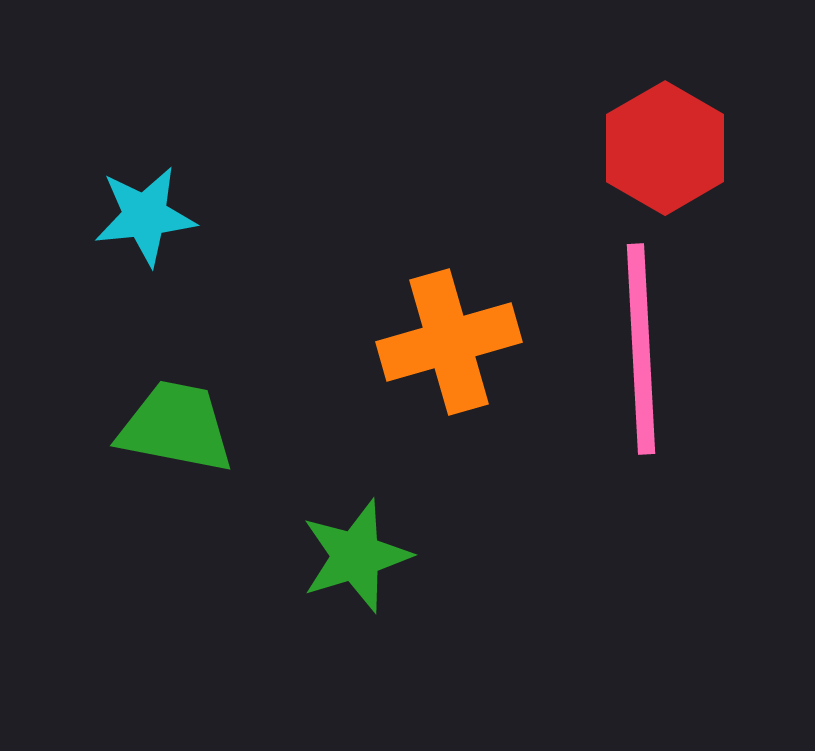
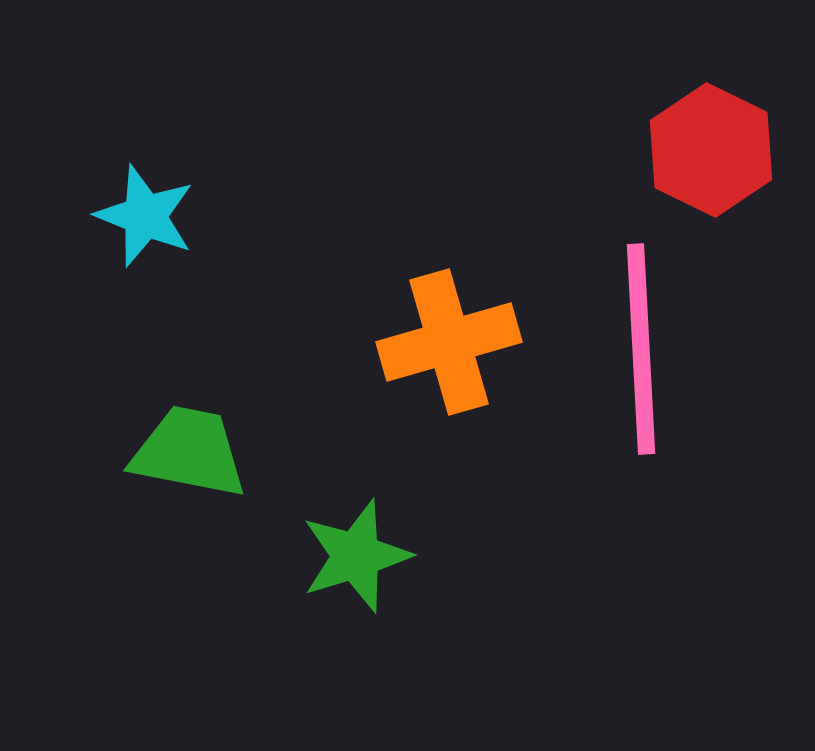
red hexagon: moved 46 px right, 2 px down; rotated 4 degrees counterclockwise
cyan star: rotated 28 degrees clockwise
green trapezoid: moved 13 px right, 25 px down
